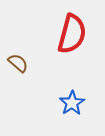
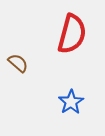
blue star: moved 1 px left, 1 px up
